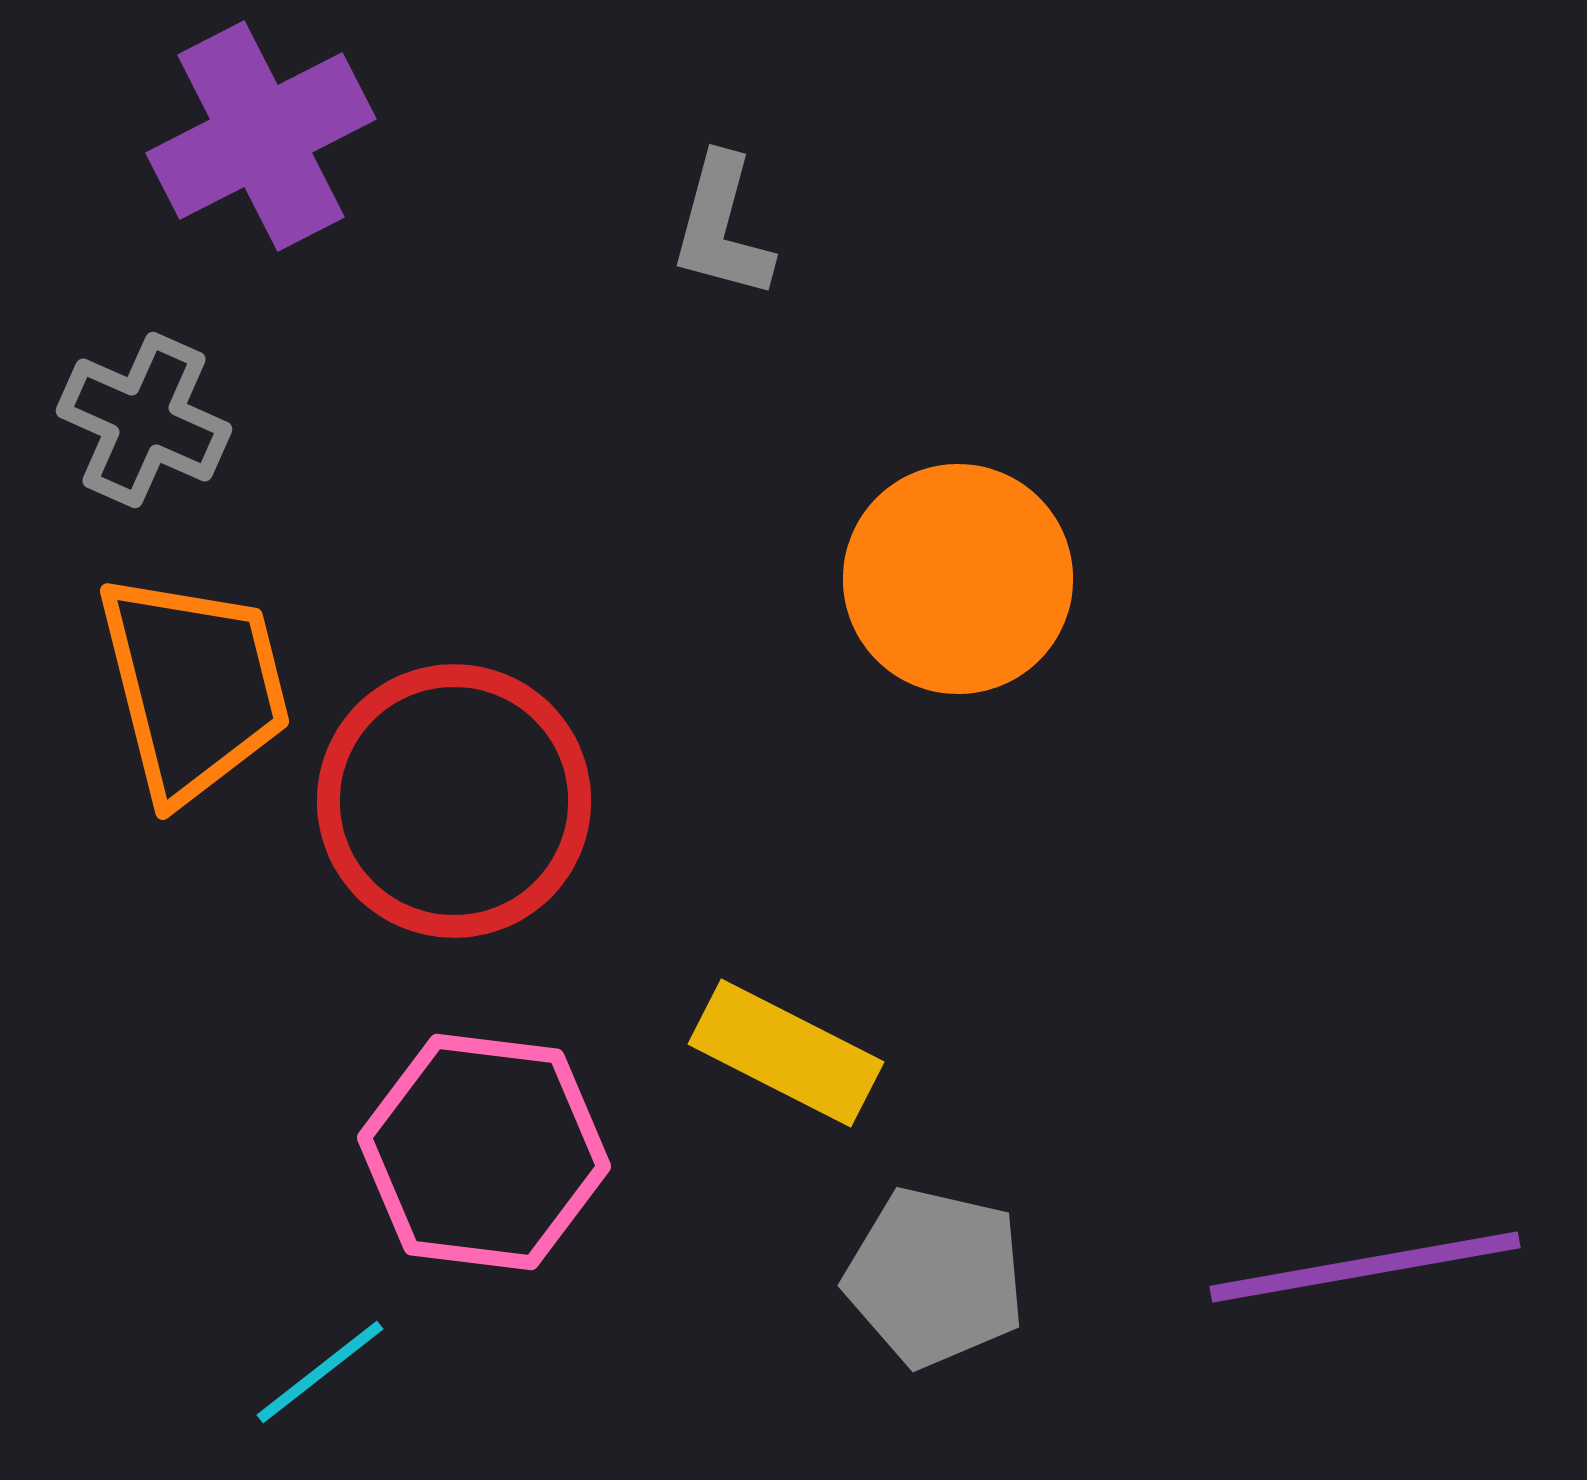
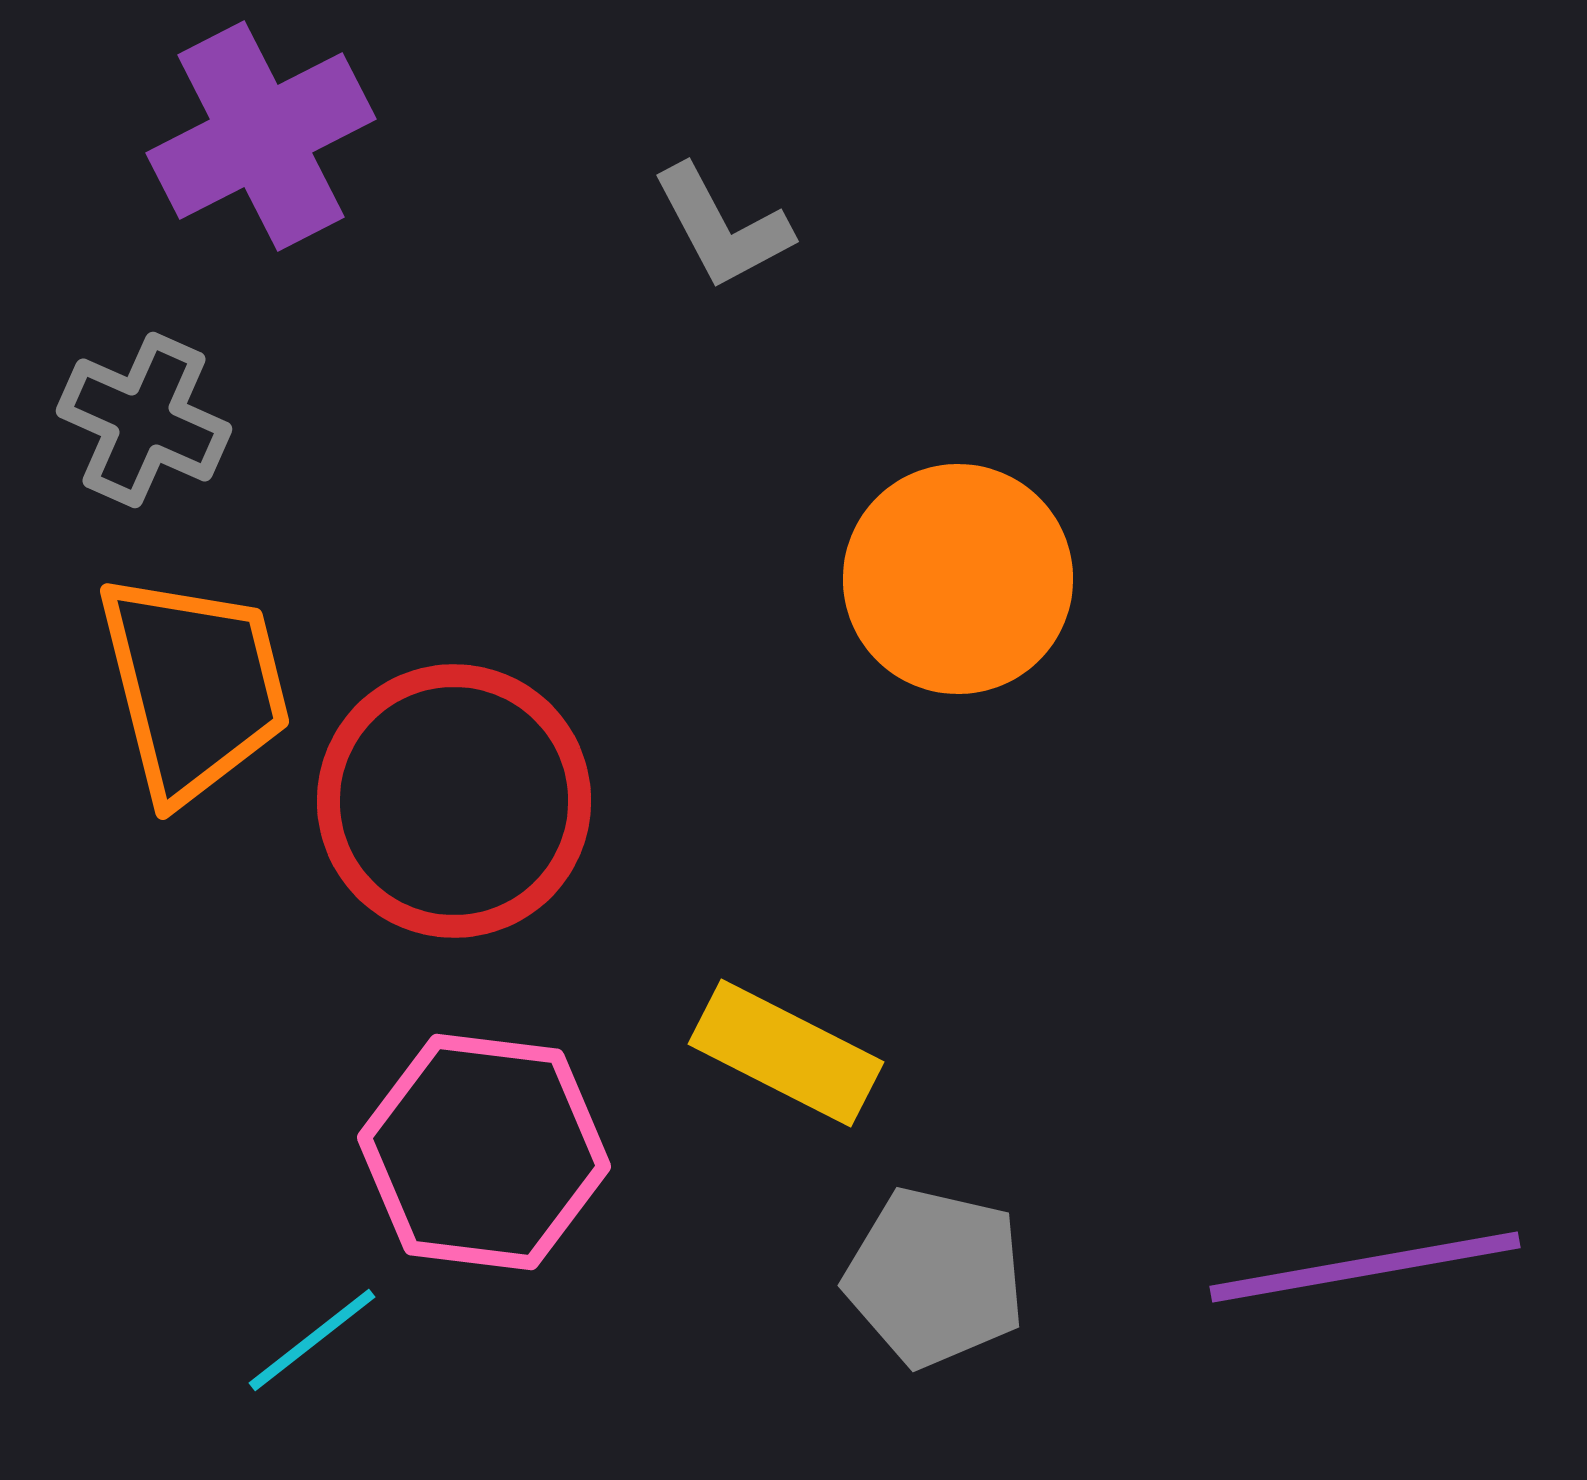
gray L-shape: rotated 43 degrees counterclockwise
cyan line: moved 8 px left, 32 px up
